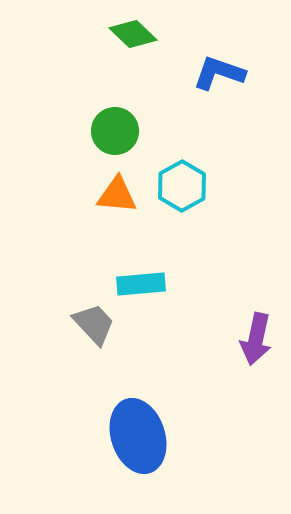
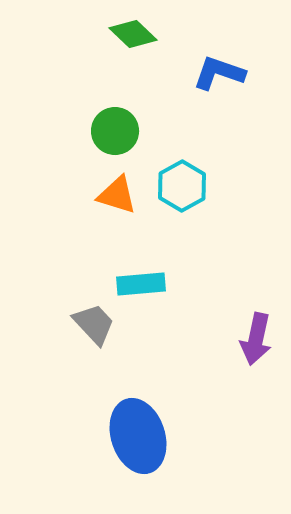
orange triangle: rotated 12 degrees clockwise
